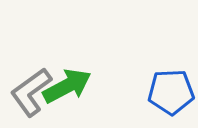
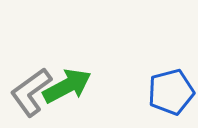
blue pentagon: rotated 12 degrees counterclockwise
